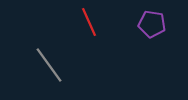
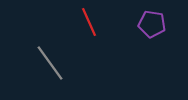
gray line: moved 1 px right, 2 px up
